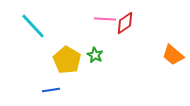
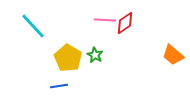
pink line: moved 1 px down
yellow pentagon: moved 1 px right, 2 px up
blue line: moved 8 px right, 4 px up
